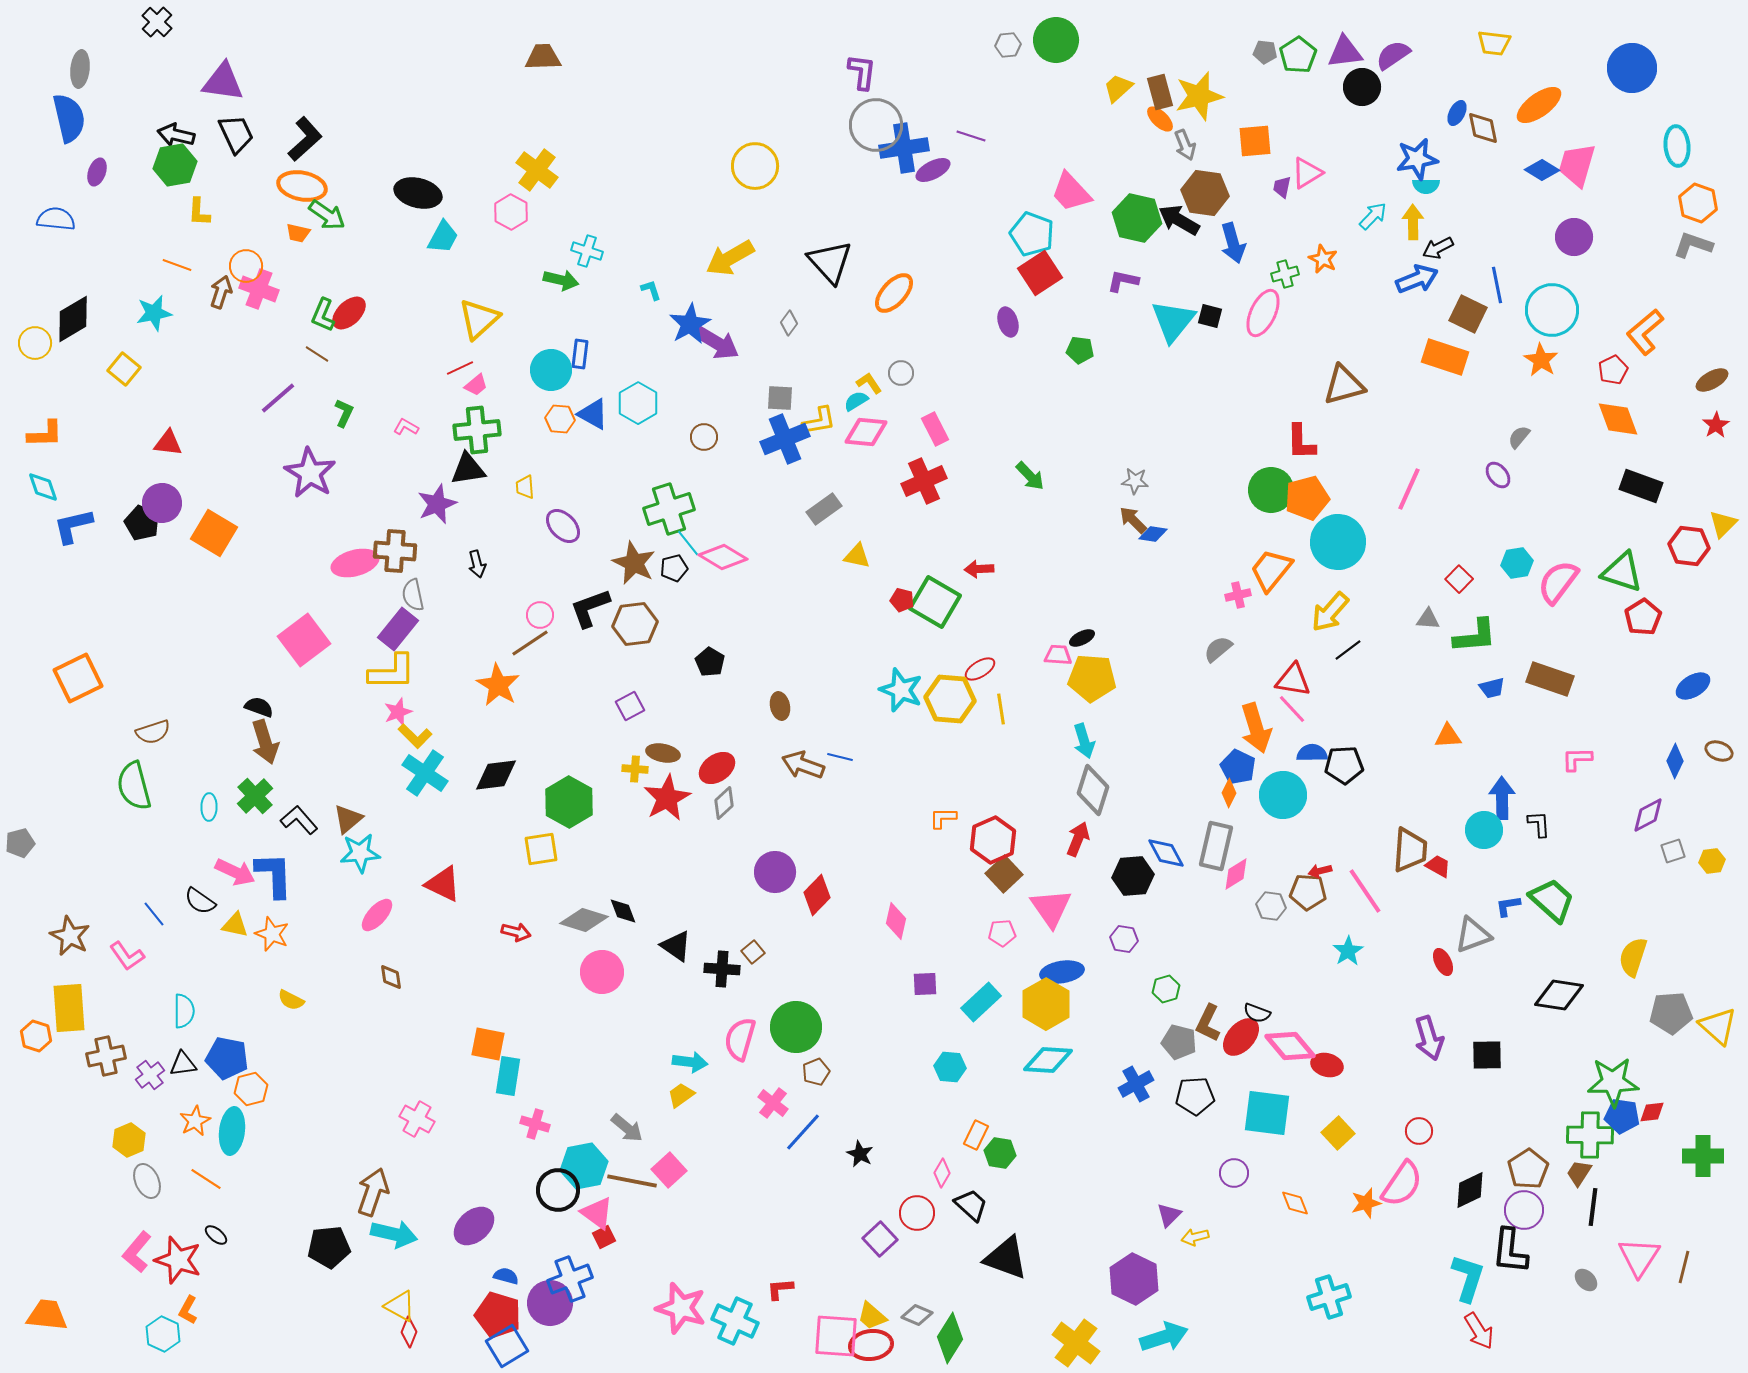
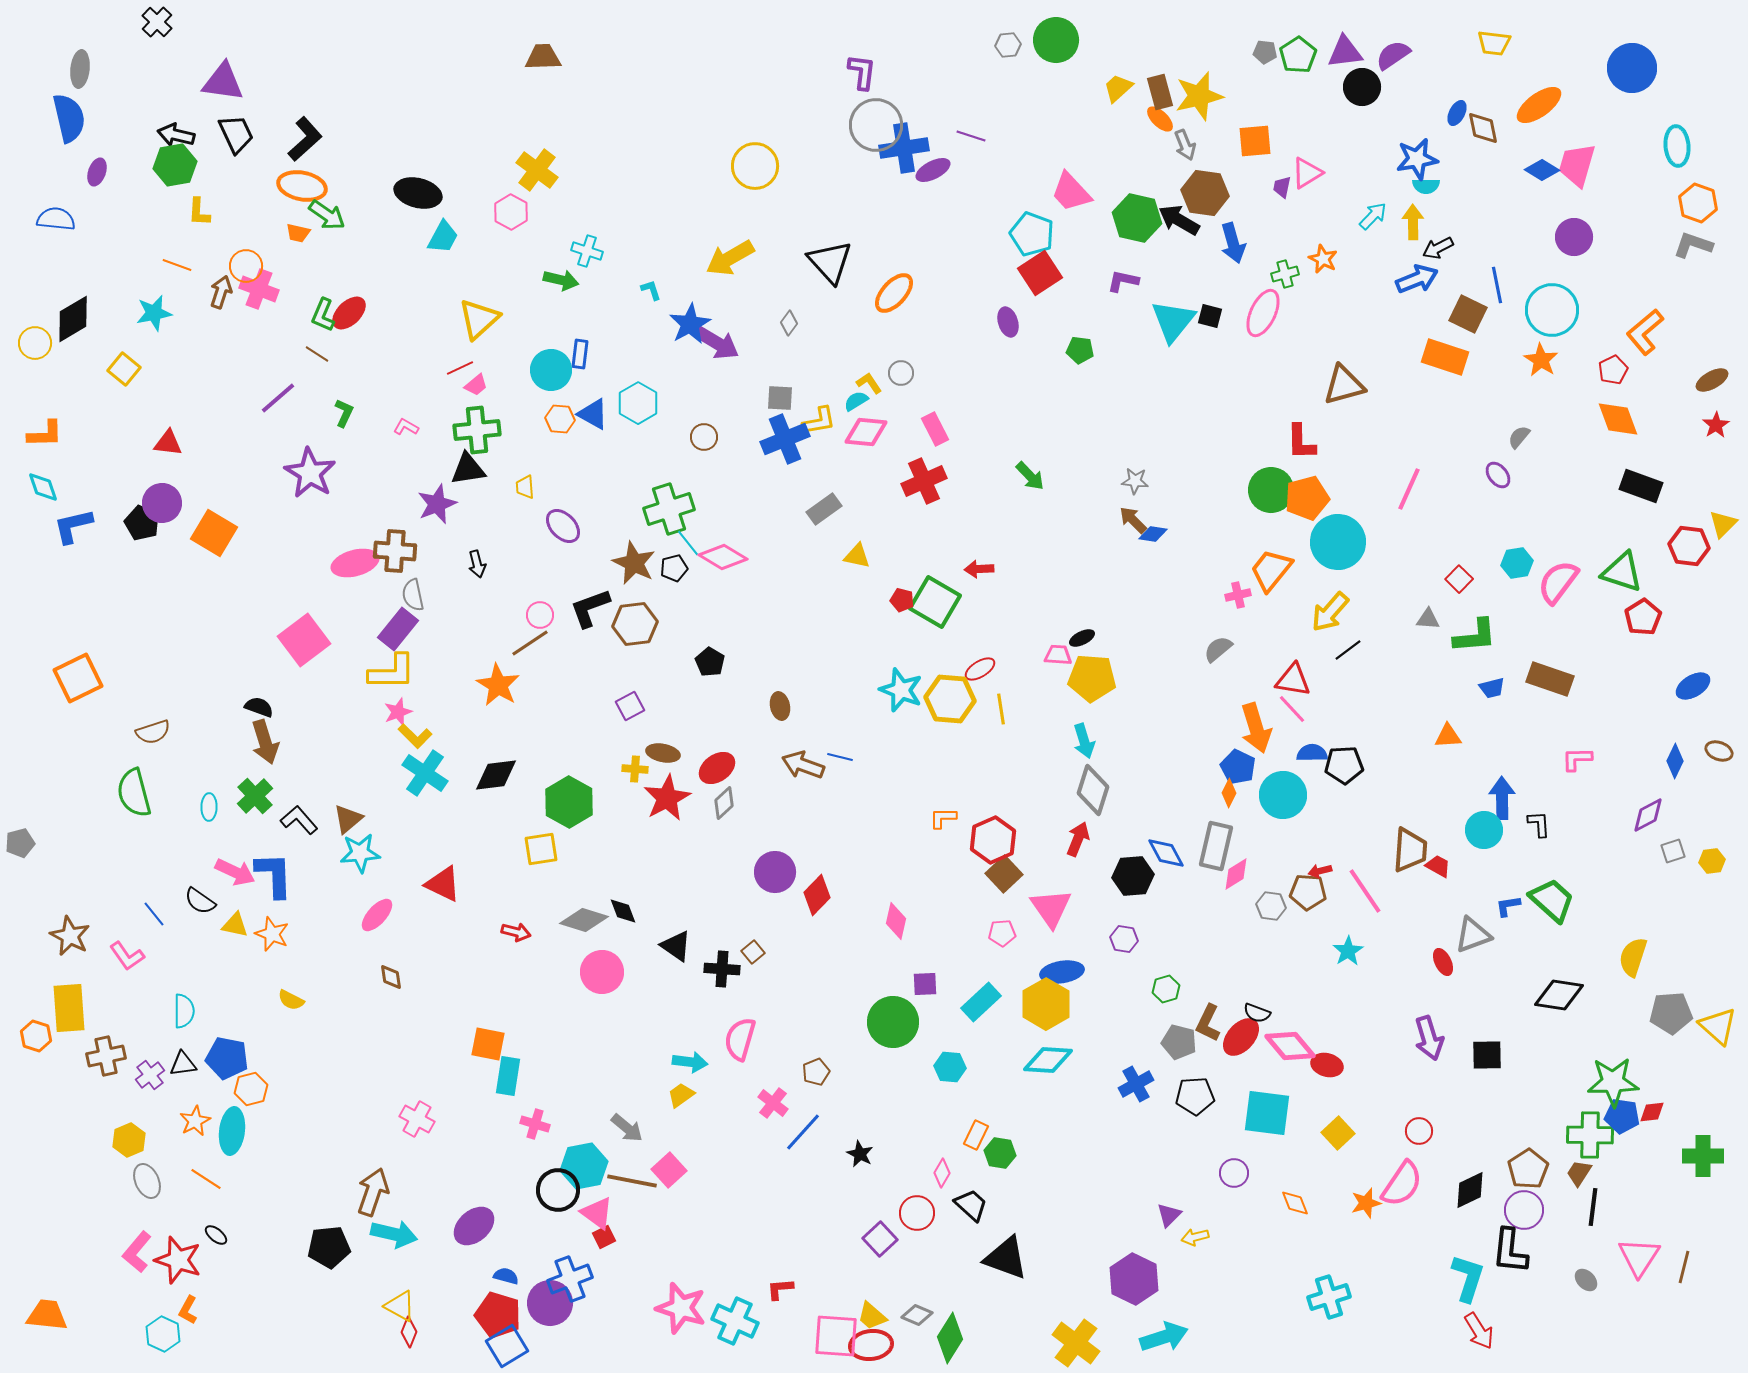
green semicircle at (134, 786): moved 7 px down
green circle at (796, 1027): moved 97 px right, 5 px up
